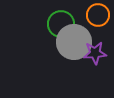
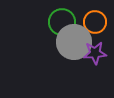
orange circle: moved 3 px left, 7 px down
green circle: moved 1 px right, 2 px up
